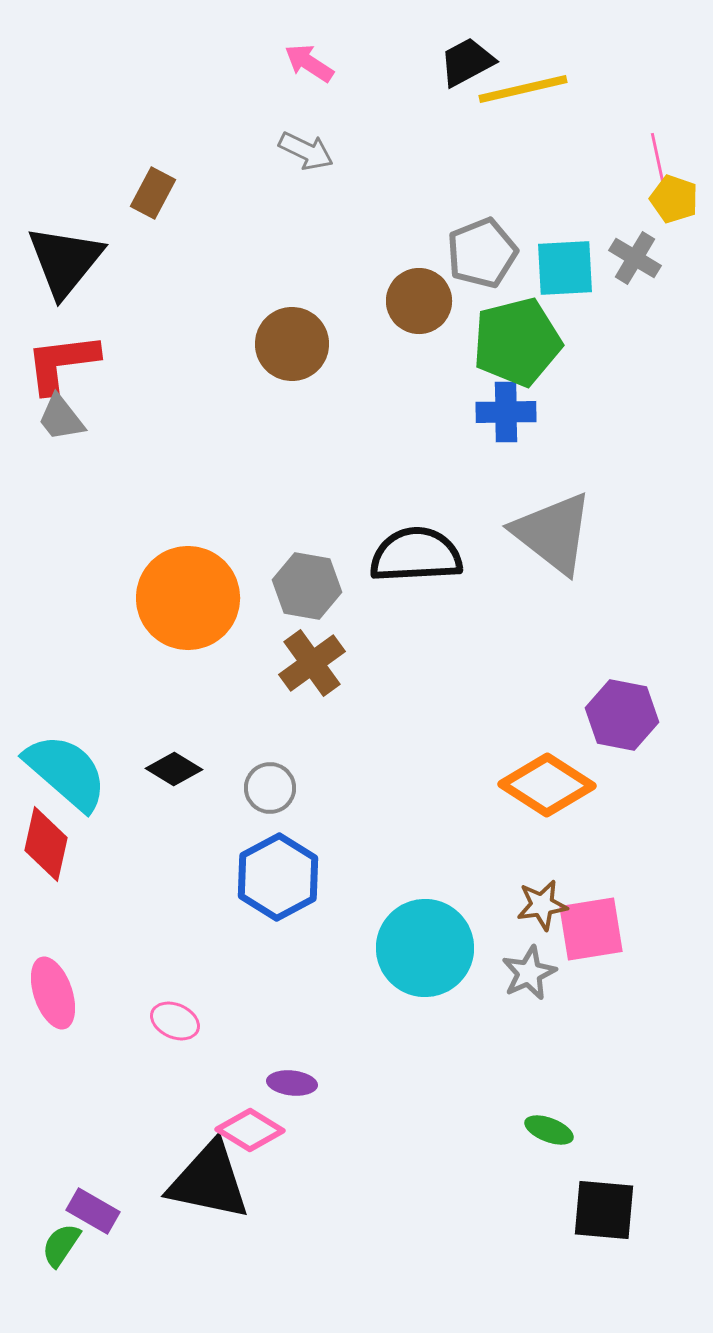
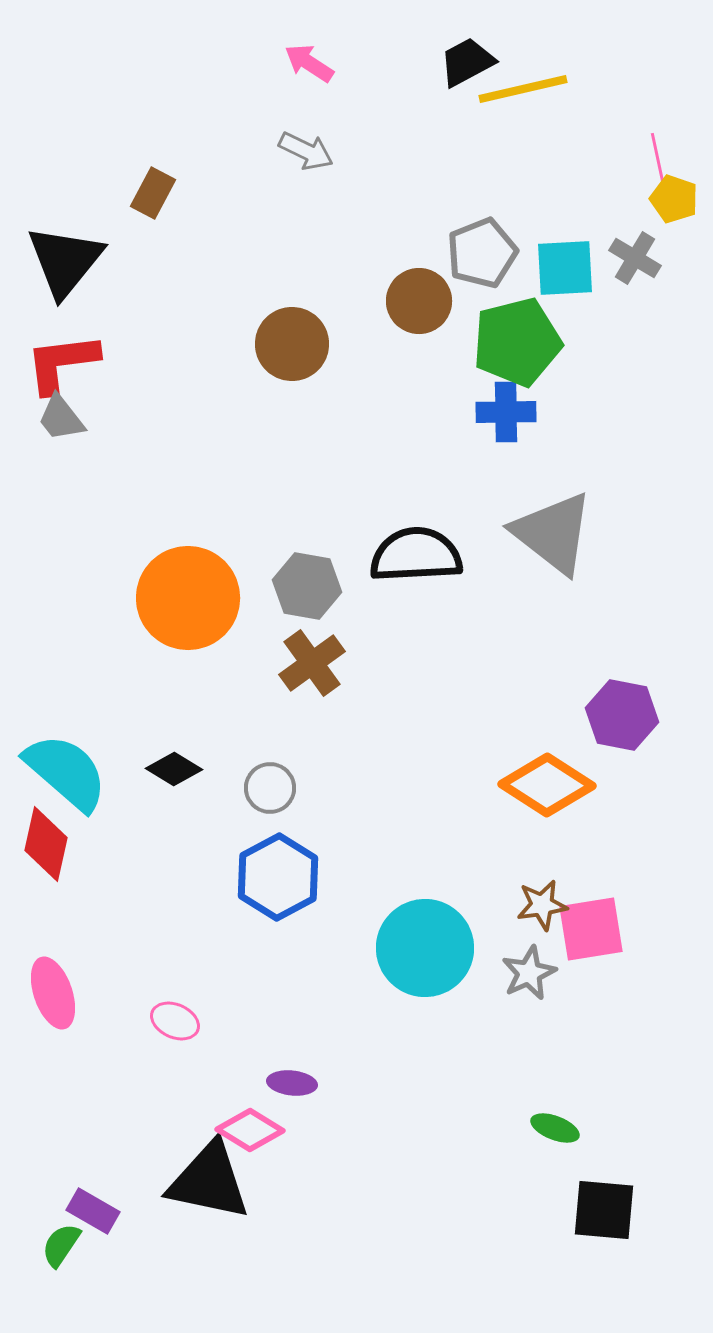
green ellipse at (549, 1130): moved 6 px right, 2 px up
